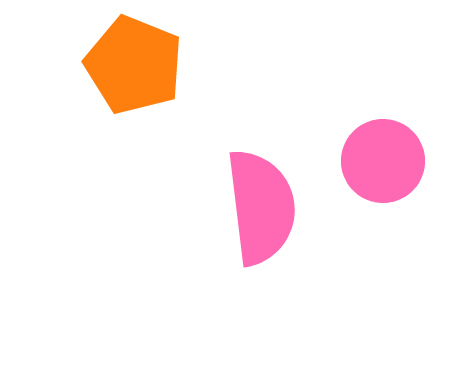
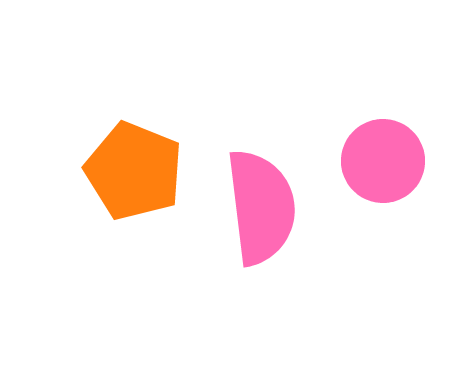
orange pentagon: moved 106 px down
